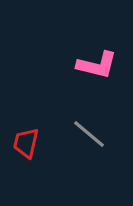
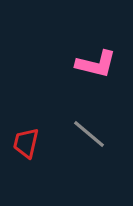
pink L-shape: moved 1 px left, 1 px up
